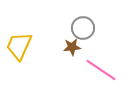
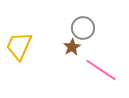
brown star: rotated 24 degrees counterclockwise
